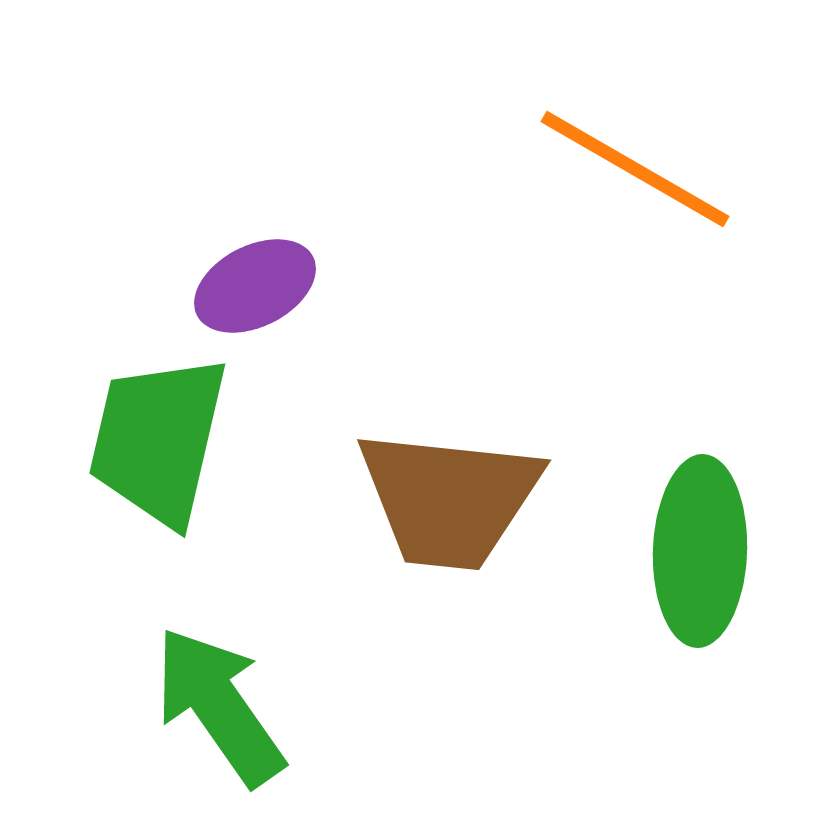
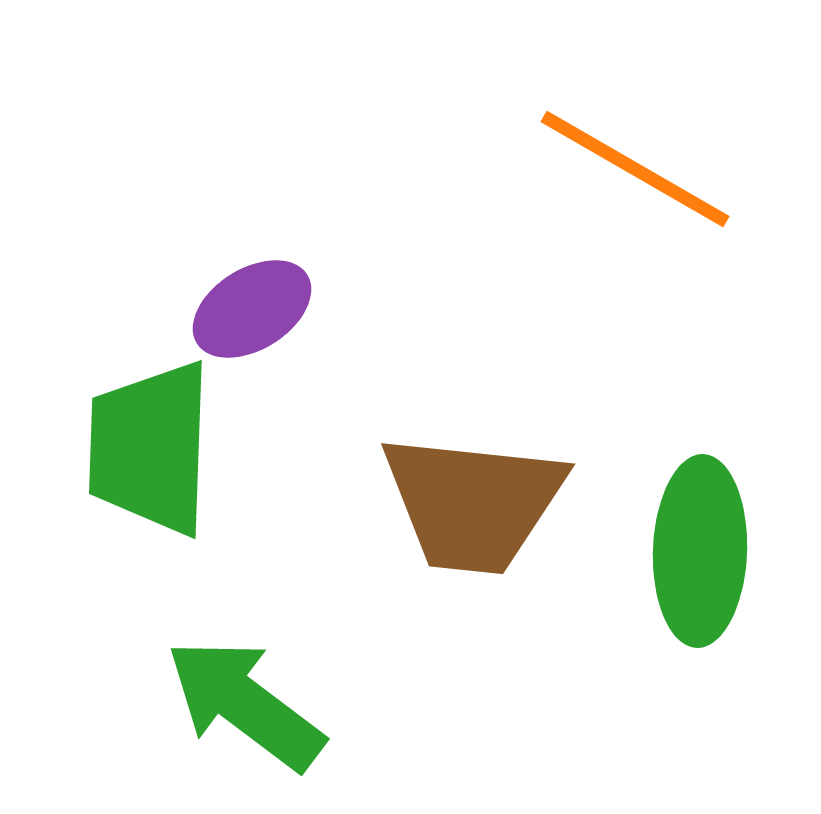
purple ellipse: moved 3 px left, 23 px down; rotated 5 degrees counterclockwise
green trapezoid: moved 8 px left, 8 px down; rotated 11 degrees counterclockwise
brown trapezoid: moved 24 px right, 4 px down
green arrow: moved 26 px right, 2 px up; rotated 18 degrees counterclockwise
